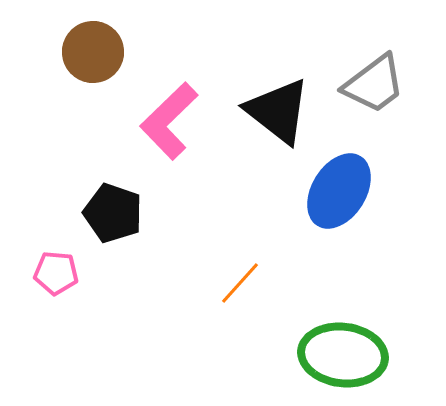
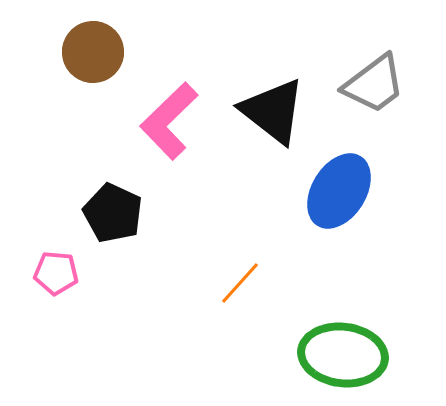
black triangle: moved 5 px left
black pentagon: rotated 6 degrees clockwise
